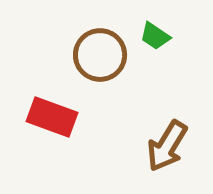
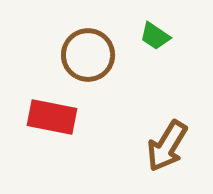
brown circle: moved 12 px left
red rectangle: rotated 9 degrees counterclockwise
